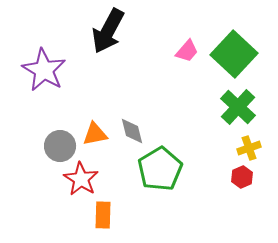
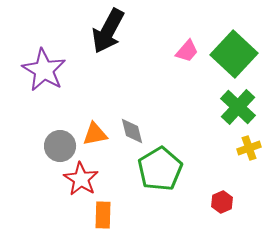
red hexagon: moved 20 px left, 25 px down
